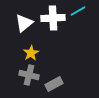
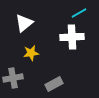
cyan line: moved 1 px right, 2 px down
white cross: moved 19 px right, 19 px down
yellow star: rotated 21 degrees clockwise
gray cross: moved 16 px left, 3 px down; rotated 24 degrees counterclockwise
